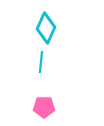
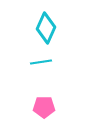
cyan line: rotated 75 degrees clockwise
